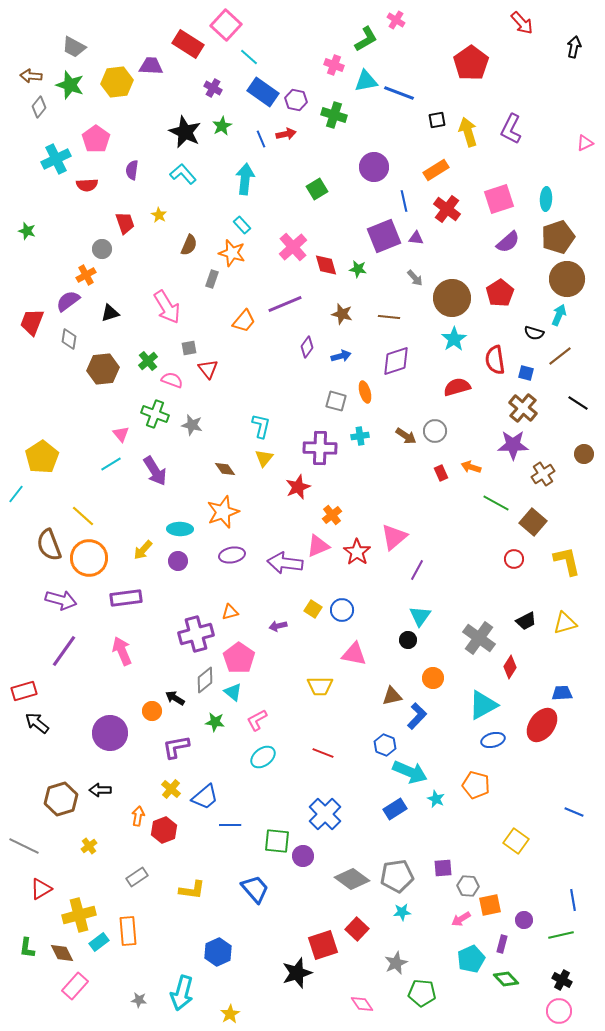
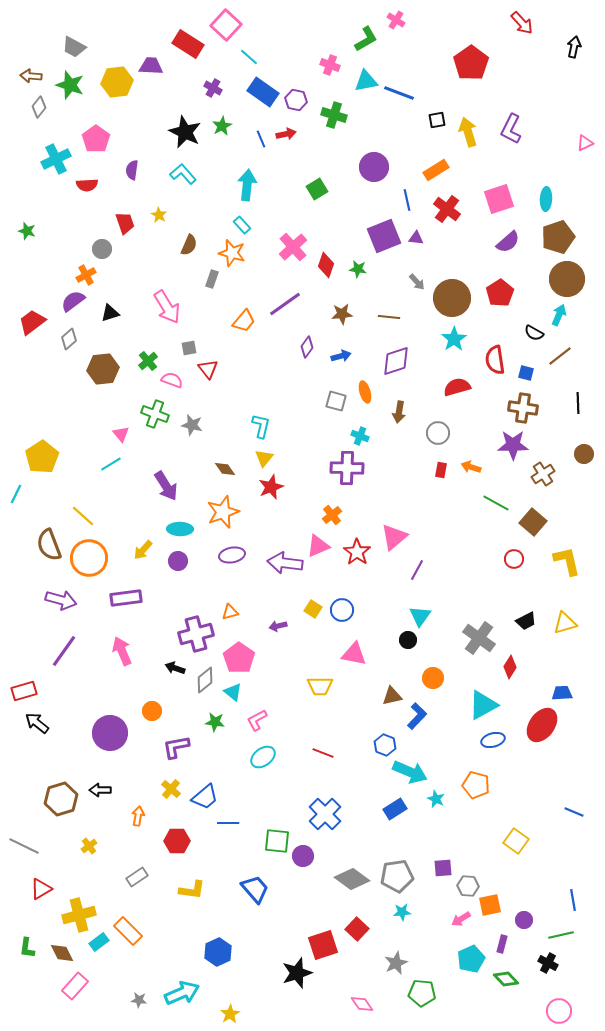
pink cross at (334, 65): moved 4 px left
cyan arrow at (245, 179): moved 2 px right, 6 px down
blue line at (404, 201): moved 3 px right, 1 px up
red diamond at (326, 265): rotated 35 degrees clockwise
gray arrow at (415, 278): moved 2 px right, 4 px down
purple semicircle at (68, 301): moved 5 px right
purple line at (285, 304): rotated 12 degrees counterclockwise
brown star at (342, 314): rotated 20 degrees counterclockwise
red trapezoid at (32, 322): rotated 32 degrees clockwise
black semicircle at (534, 333): rotated 12 degrees clockwise
gray diamond at (69, 339): rotated 40 degrees clockwise
black line at (578, 403): rotated 55 degrees clockwise
brown cross at (523, 408): rotated 32 degrees counterclockwise
gray circle at (435, 431): moved 3 px right, 2 px down
cyan cross at (360, 436): rotated 30 degrees clockwise
brown arrow at (406, 436): moved 7 px left, 24 px up; rotated 65 degrees clockwise
purple cross at (320, 448): moved 27 px right, 20 px down
purple arrow at (155, 471): moved 11 px right, 15 px down
red rectangle at (441, 473): moved 3 px up; rotated 35 degrees clockwise
red star at (298, 487): moved 27 px left
cyan line at (16, 494): rotated 12 degrees counterclockwise
black arrow at (175, 698): moved 30 px up; rotated 12 degrees counterclockwise
blue line at (230, 825): moved 2 px left, 2 px up
red hexagon at (164, 830): moved 13 px right, 11 px down; rotated 20 degrees clockwise
orange rectangle at (128, 931): rotated 40 degrees counterclockwise
black cross at (562, 980): moved 14 px left, 17 px up
cyan arrow at (182, 993): rotated 128 degrees counterclockwise
